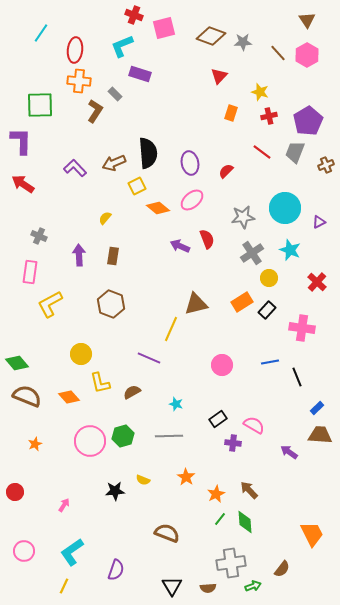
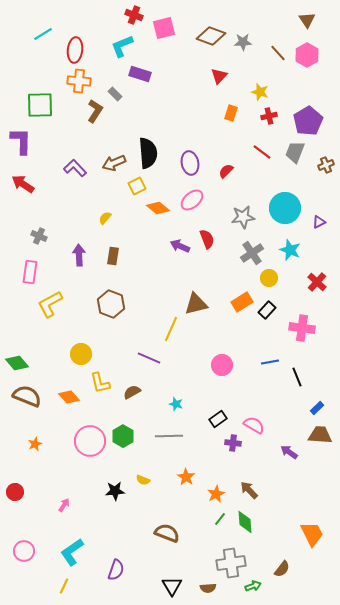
cyan line at (41, 33): moved 2 px right, 1 px down; rotated 24 degrees clockwise
green hexagon at (123, 436): rotated 15 degrees counterclockwise
